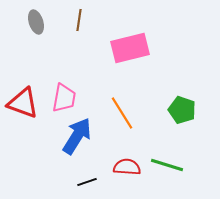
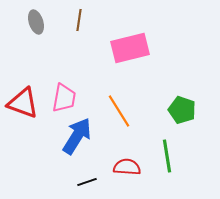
orange line: moved 3 px left, 2 px up
green line: moved 9 px up; rotated 64 degrees clockwise
